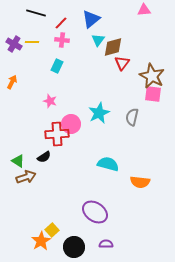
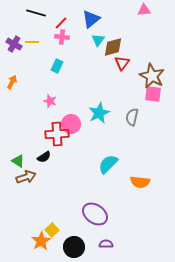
pink cross: moved 3 px up
cyan semicircle: rotated 60 degrees counterclockwise
purple ellipse: moved 2 px down
